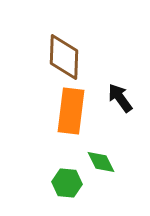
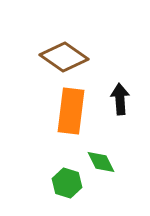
brown diamond: rotated 57 degrees counterclockwise
black arrow: moved 1 px down; rotated 32 degrees clockwise
green hexagon: rotated 12 degrees clockwise
